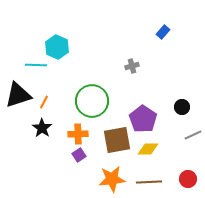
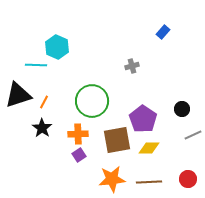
black circle: moved 2 px down
yellow diamond: moved 1 px right, 1 px up
